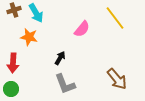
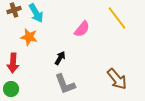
yellow line: moved 2 px right
